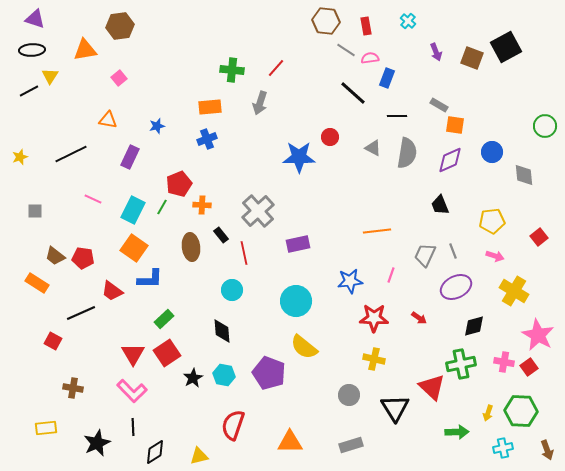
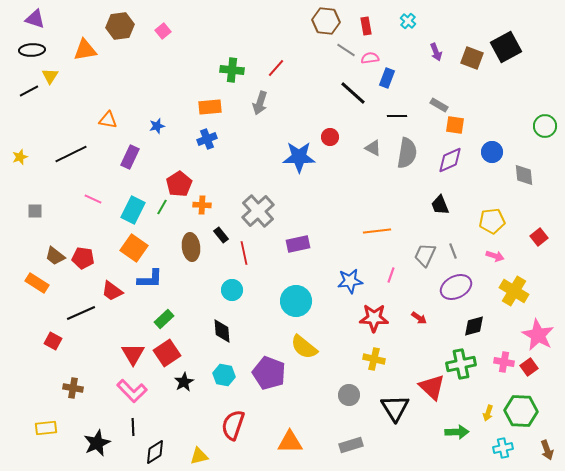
pink square at (119, 78): moved 44 px right, 47 px up
red pentagon at (179, 184): rotated 10 degrees counterclockwise
black star at (193, 378): moved 9 px left, 4 px down
